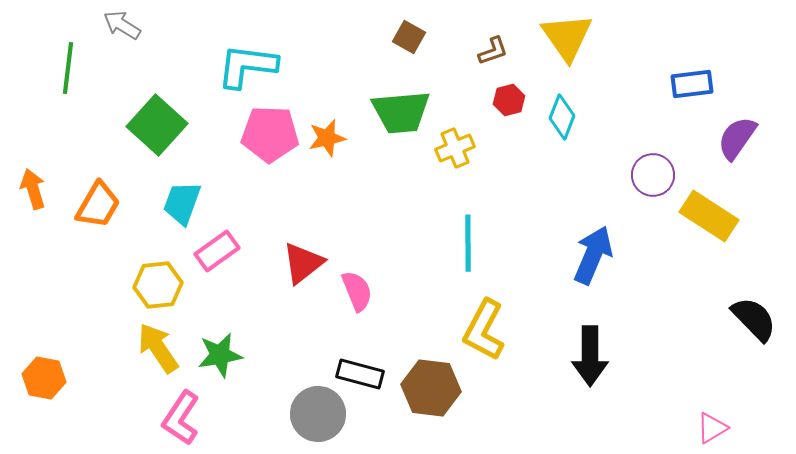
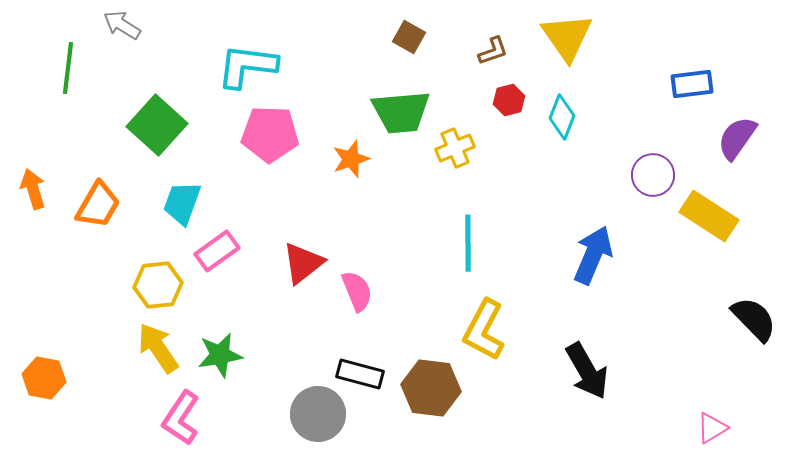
orange star: moved 24 px right, 21 px down; rotated 6 degrees counterclockwise
black arrow: moved 3 px left, 15 px down; rotated 30 degrees counterclockwise
